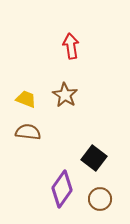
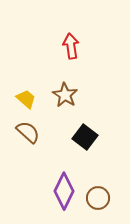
yellow trapezoid: rotated 20 degrees clockwise
brown semicircle: rotated 35 degrees clockwise
black square: moved 9 px left, 21 px up
purple diamond: moved 2 px right, 2 px down; rotated 9 degrees counterclockwise
brown circle: moved 2 px left, 1 px up
